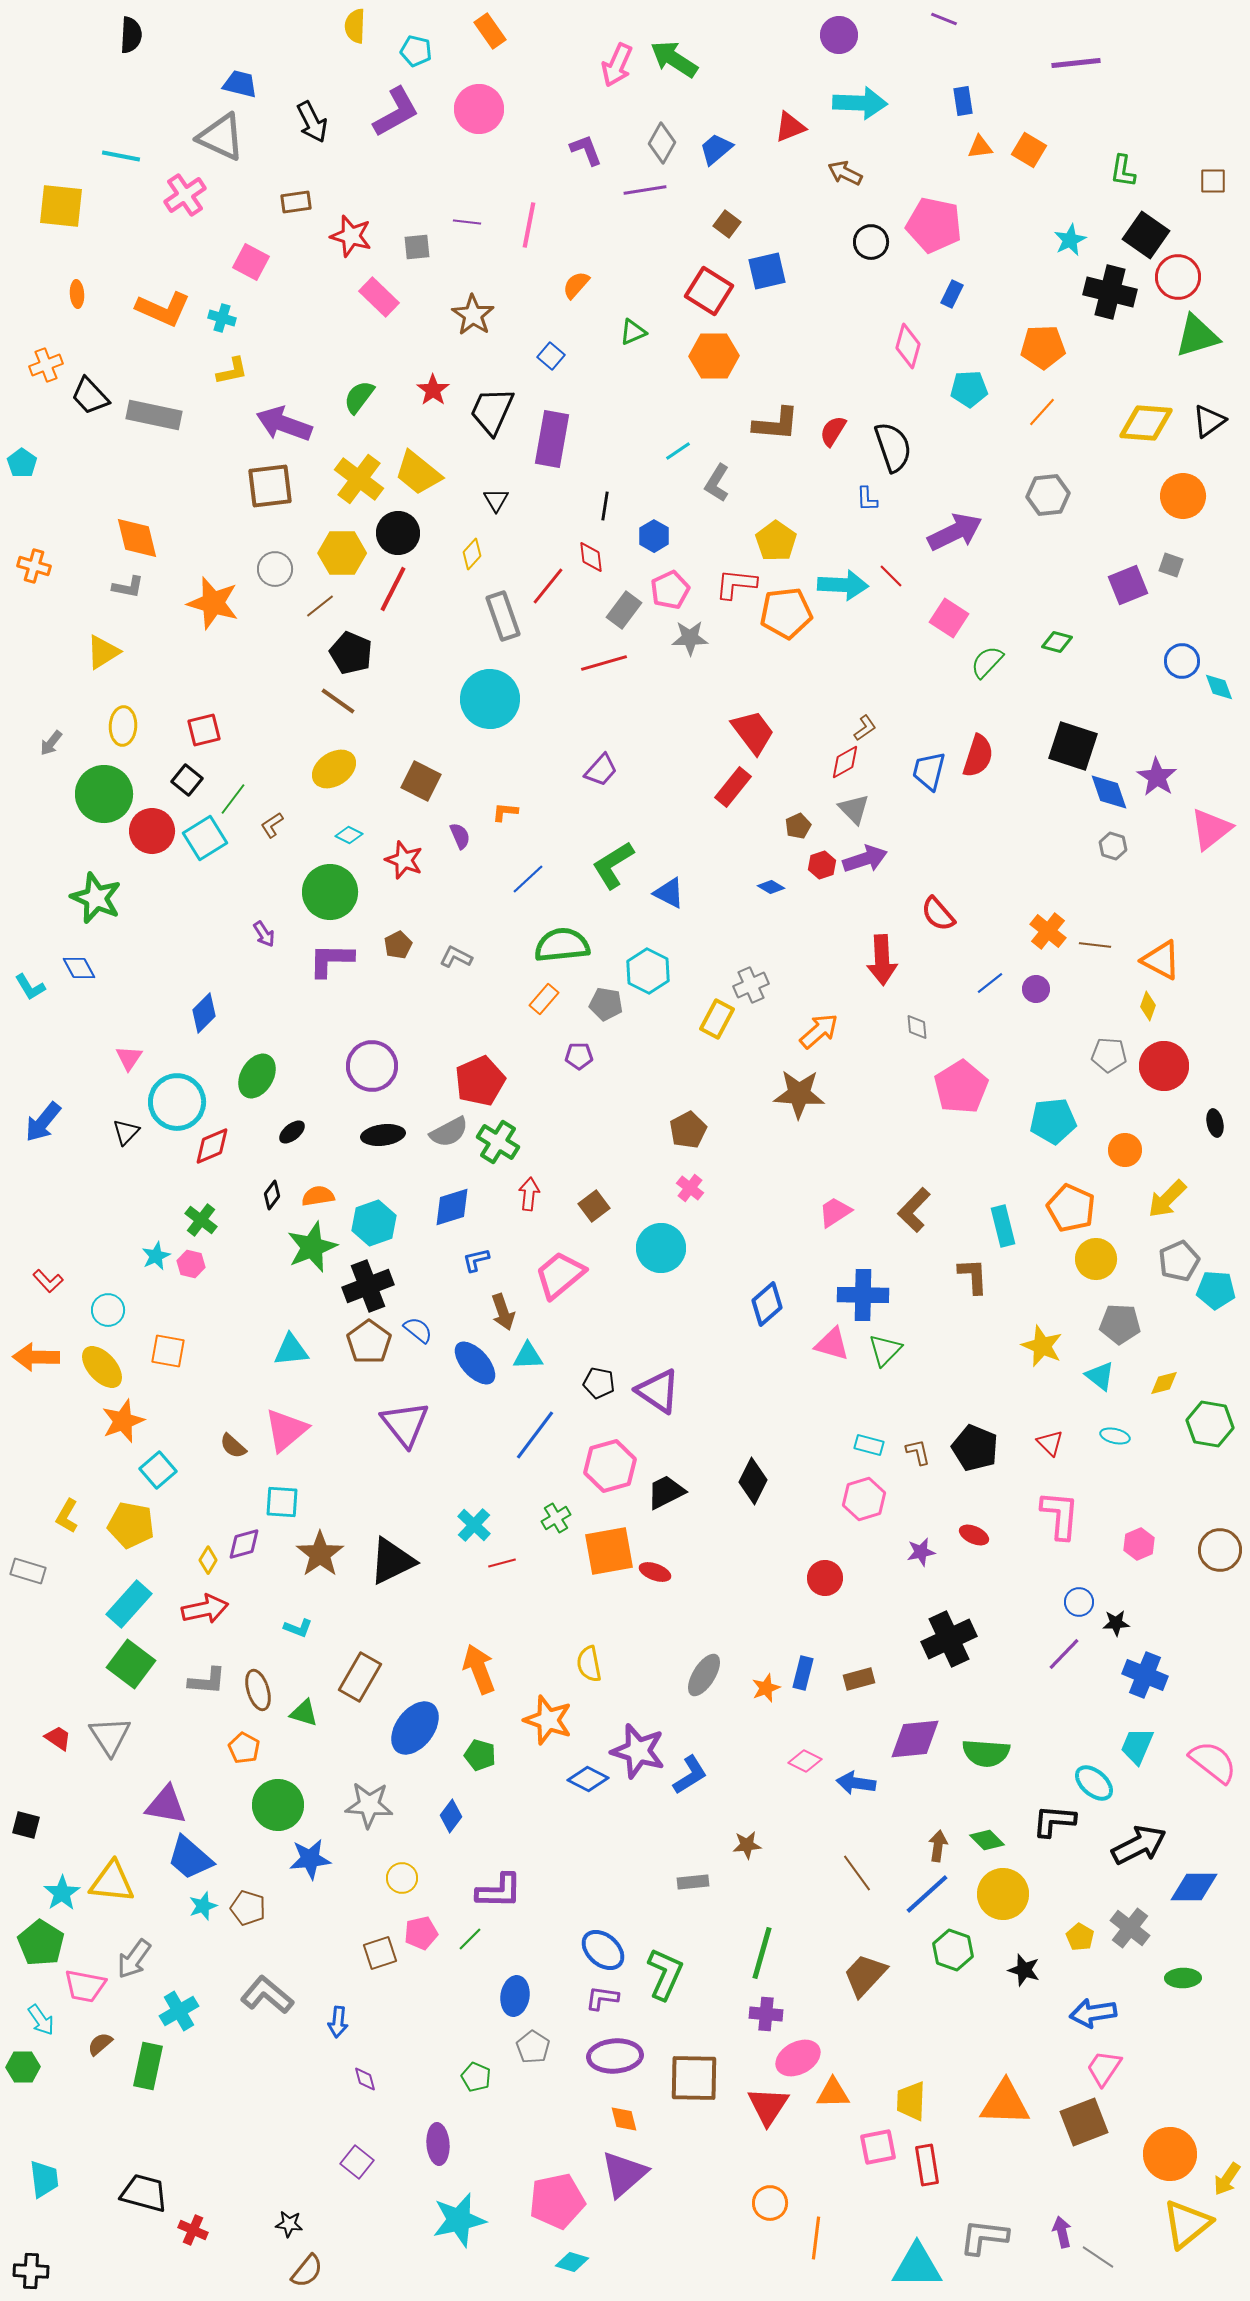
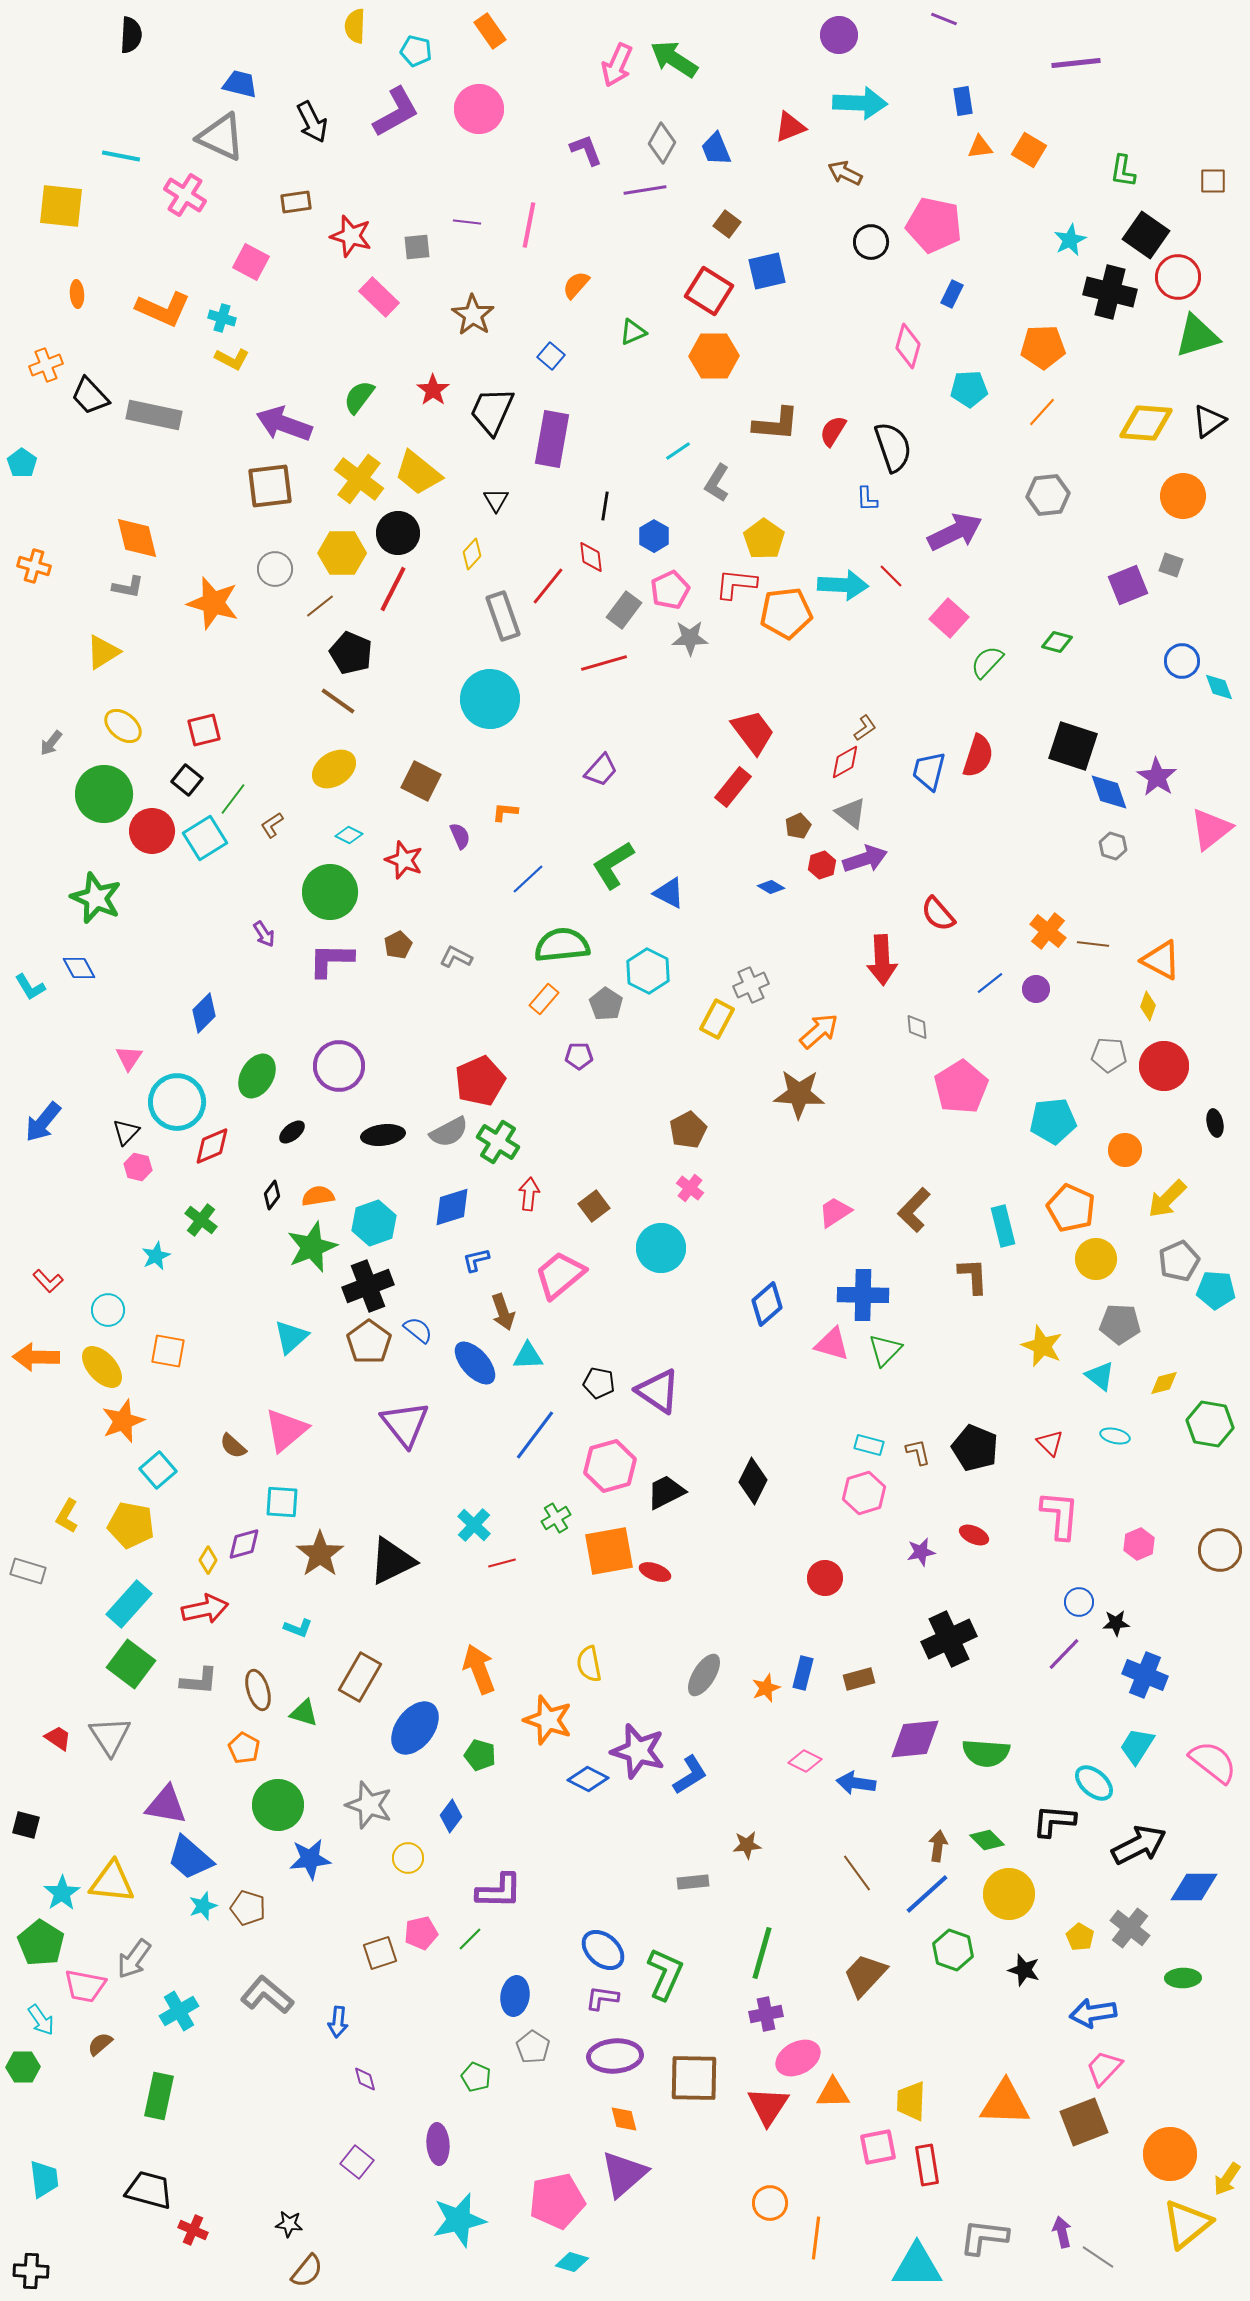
blue trapezoid at (716, 149): rotated 72 degrees counterclockwise
pink cross at (185, 195): rotated 24 degrees counterclockwise
yellow L-shape at (232, 371): moved 12 px up; rotated 40 degrees clockwise
yellow pentagon at (776, 541): moved 12 px left, 2 px up
pink square at (949, 618): rotated 9 degrees clockwise
yellow ellipse at (123, 726): rotated 54 degrees counterclockwise
gray triangle at (854, 809): moved 3 px left, 4 px down; rotated 8 degrees counterclockwise
brown line at (1095, 945): moved 2 px left, 1 px up
gray pentagon at (606, 1004): rotated 24 degrees clockwise
purple circle at (372, 1066): moved 33 px left
pink hexagon at (191, 1264): moved 53 px left, 97 px up
cyan triangle at (291, 1350): moved 13 px up; rotated 36 degrees counterclockwise
pink hexagon at (864, 1499): moved 6 px up
gray L-shape at (207, 1681): moved 8 px left
cyan trapezoid at (1137, 1746): rotated 9 degrees clockwise
gray star at (369, 1805): rotated 15 degrees clockwise
yellow circle at (402, 1878): moved 6 px right, 20 px up
yellow circle at (1003, 1894): moved 6 px right
purple cross at (766, 2014): rotated 16 degrees counterclockwise
green rectangle at (148, 2066): moved 11 px right, 30 px down
pink trapezoid at (1104, 2068): rotated 9 degrees clockwise
black trapezoid at (144, 2193): moved 5 px right, 3 px up
